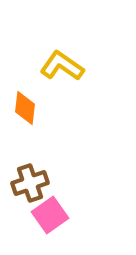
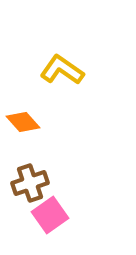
yellow L-shape: moved 4 px down
orange diamond: moved 2 px left, 14 px down; rotated 48 degrees counterclockwise
